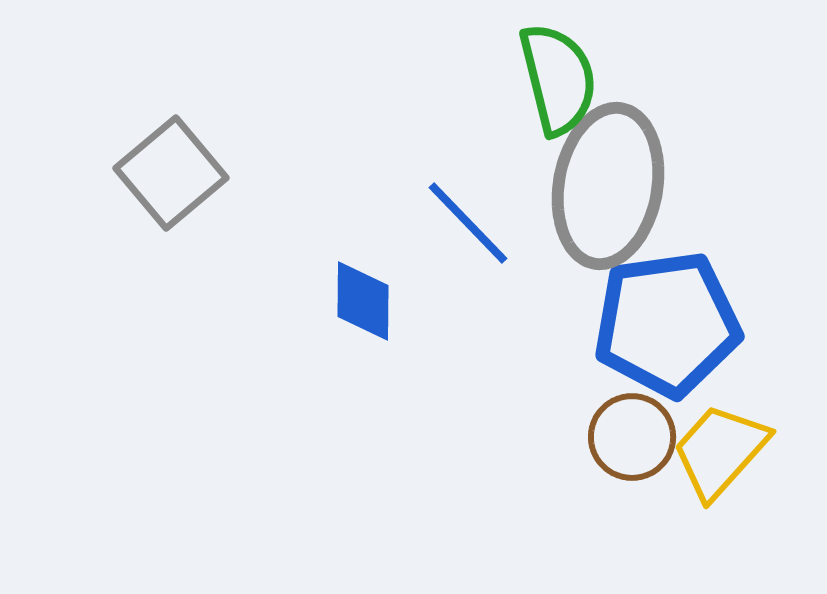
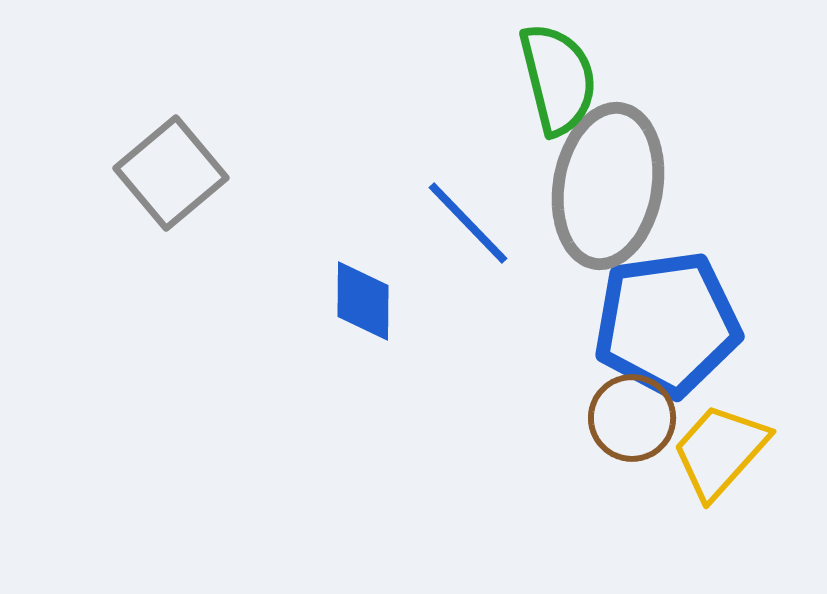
brown circle: moved 19 px up
